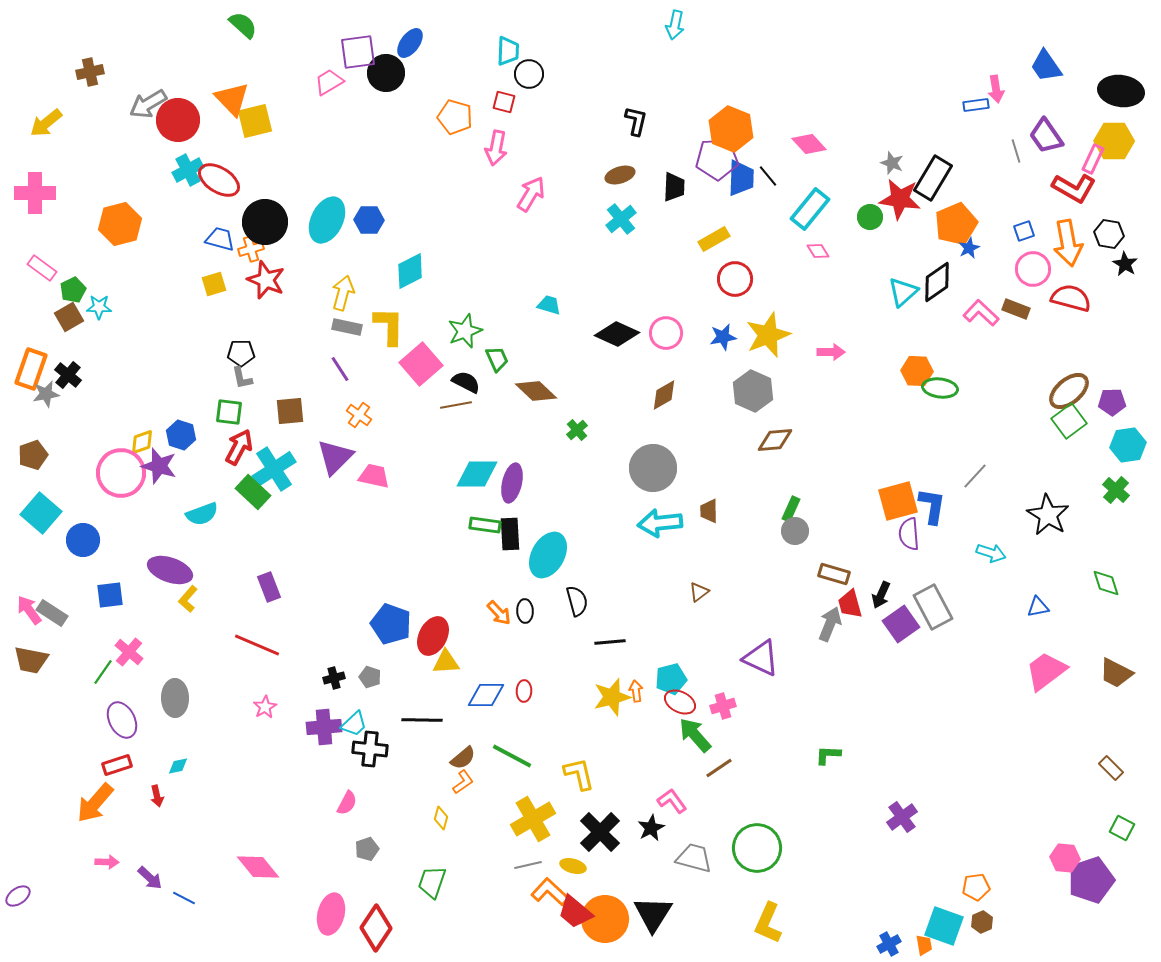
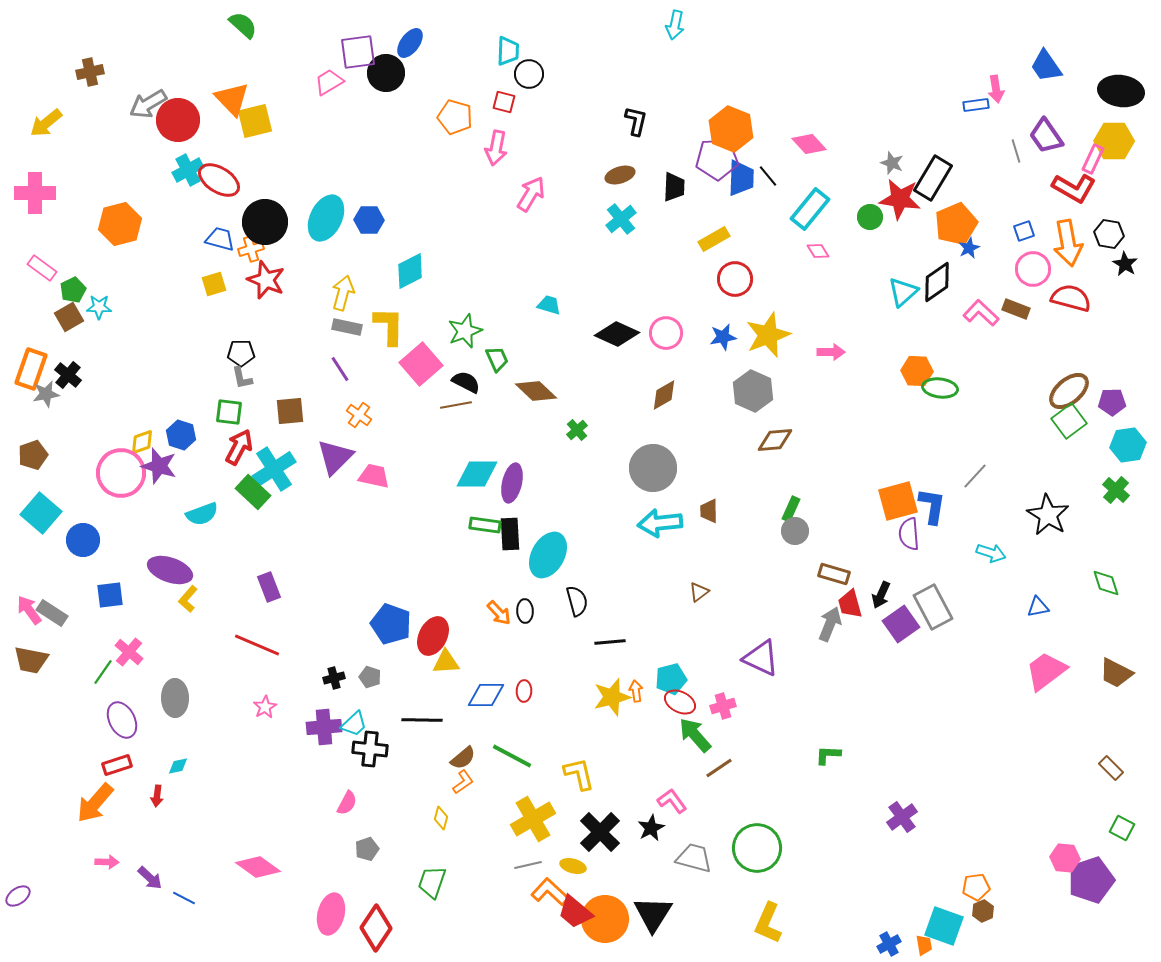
cyan ellipse at (327, 220): moved 1 px left, 2 px up
red arrow at (157, 796): rotated 20 degrees clockwise
pink diamond at (258, 867): rotated 15 degrees counterclockwise
brown hexagon at (982, 922): moved 1 px right, 11 px up
